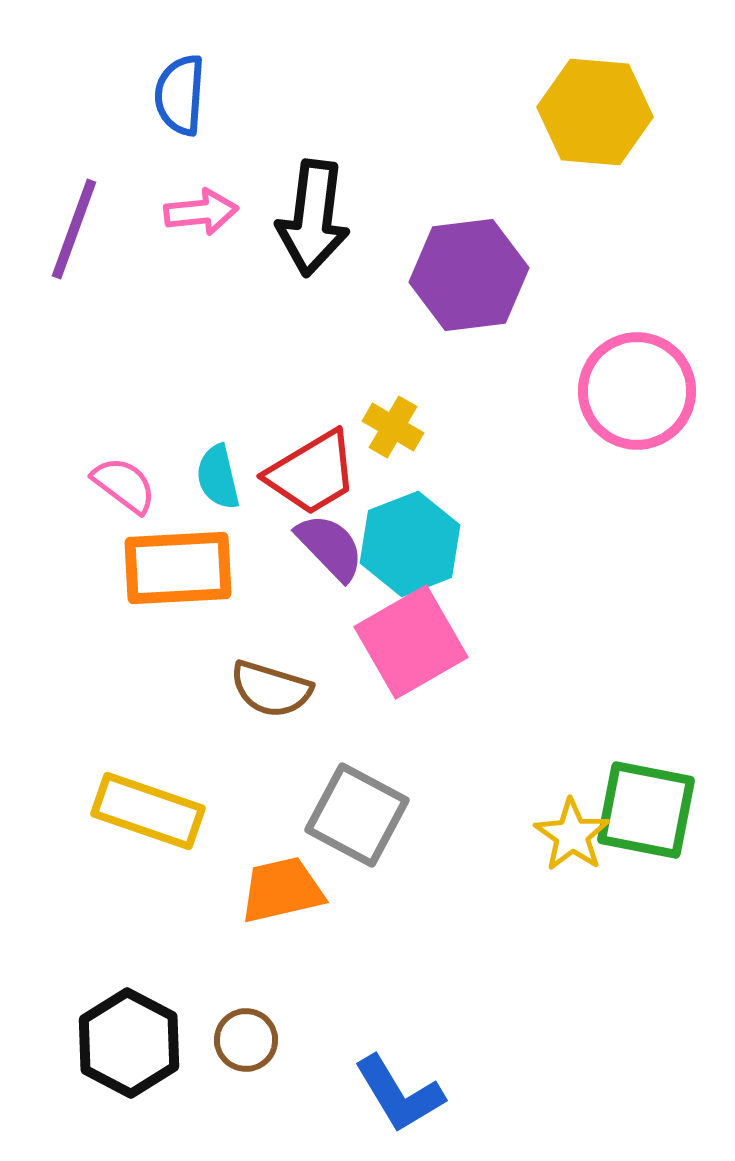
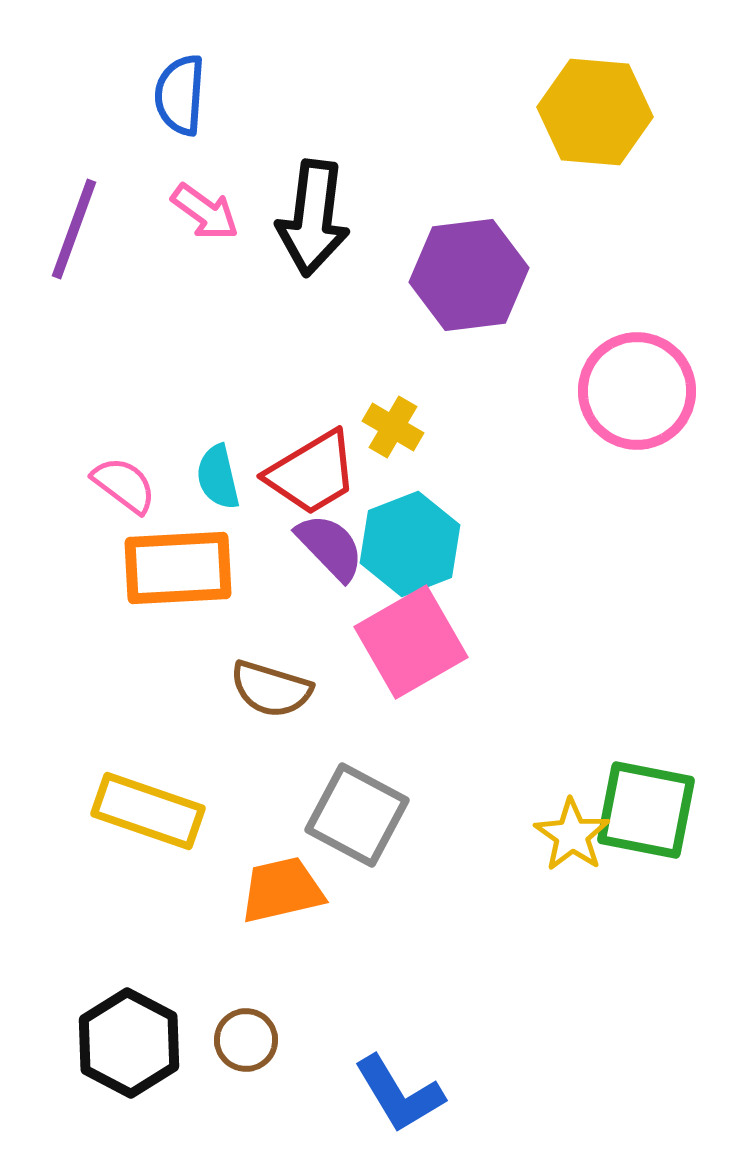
pink arrow: moved 4 px right; rotated 42 degrees clockwise
